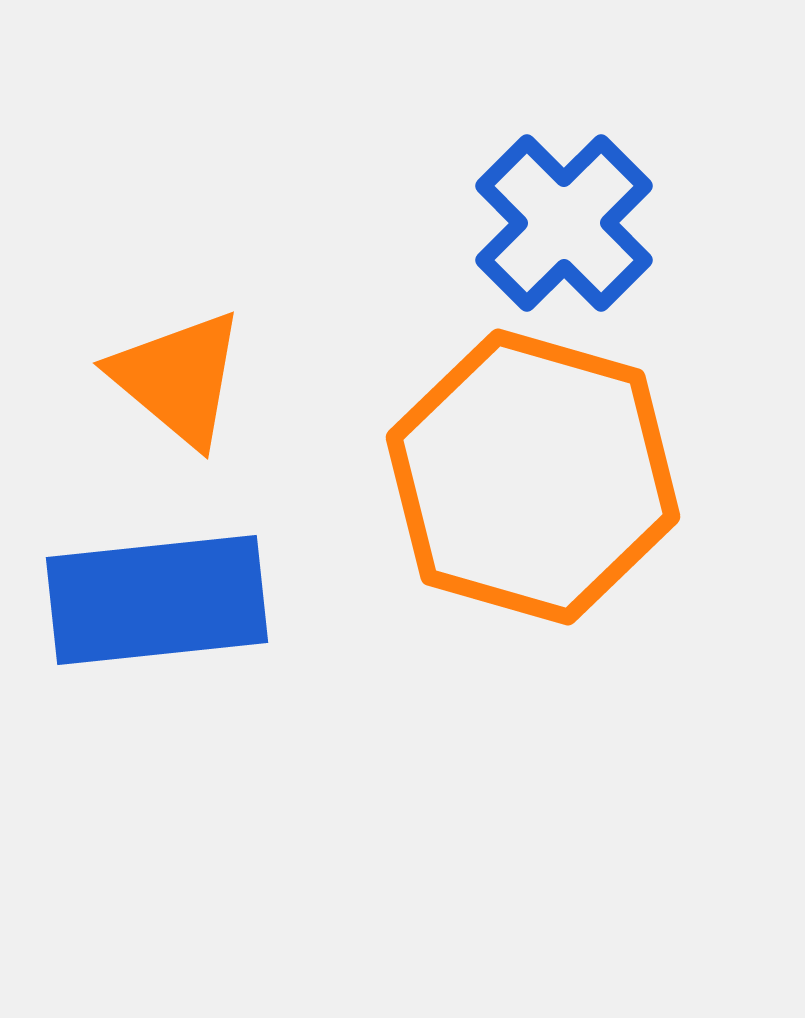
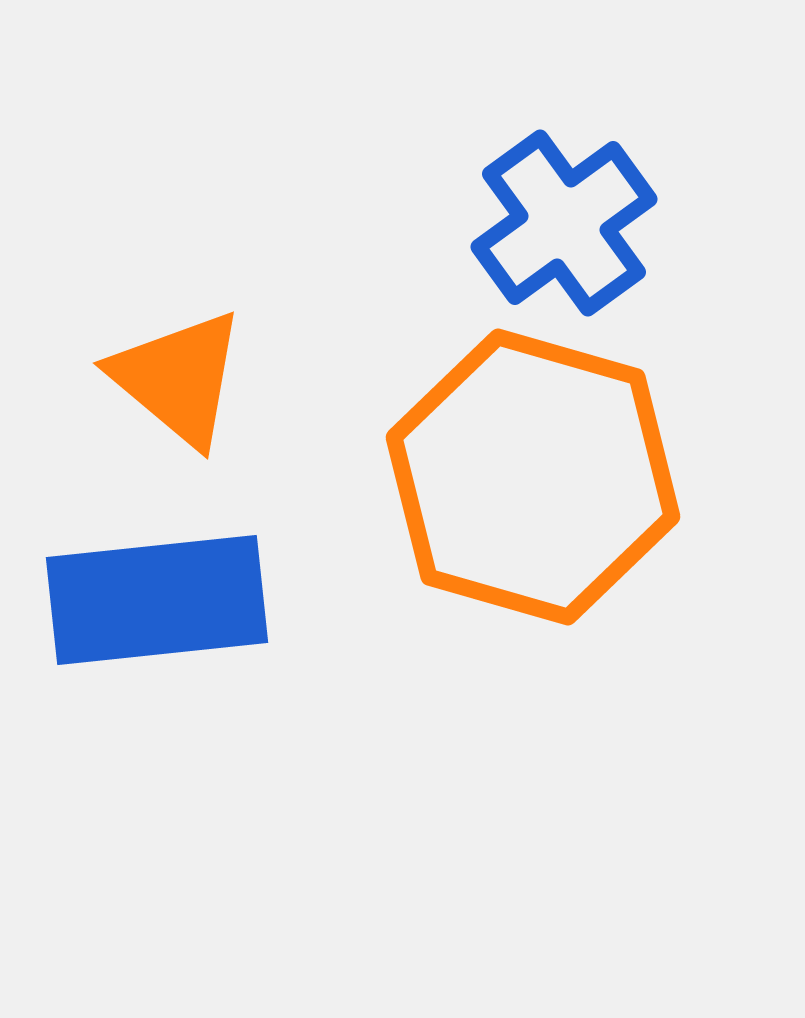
blue cross: rotated 9 degrees clockwise
